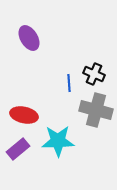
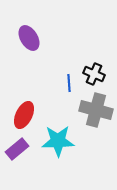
red ellipse: rotated 76 degrees counterclockwise
purple rectangle: moved 1 px left
